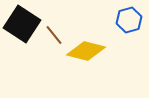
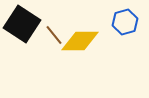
blue hexagon: moved 4 px left, 2 px down
yellow diamond: moved 6 px left, 10 px up; rotated 15 degrees counterclockwise
